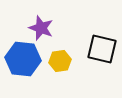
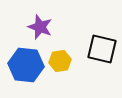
purple star: moved 1 px left, 1 px up
blue hexagon: moved 3 px right, 6 px down
